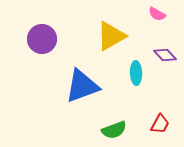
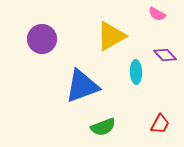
cyan ellipse: moved 1 px up
green semicircle: moved 11 px left, 3 px up
